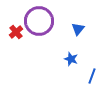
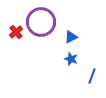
purple circle: moved 2 px right, 1 px down
blue triangle: moved 7 px left, 8 px down; rotated 24 degrees clockwise
